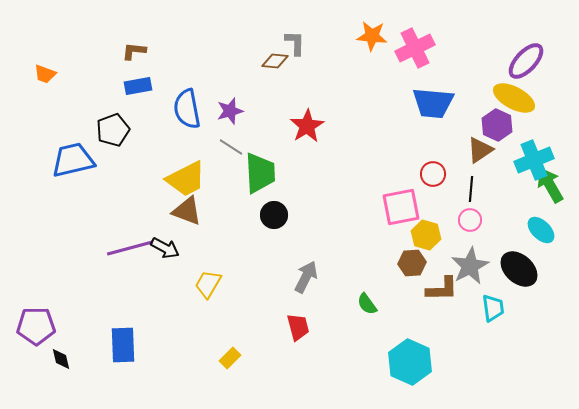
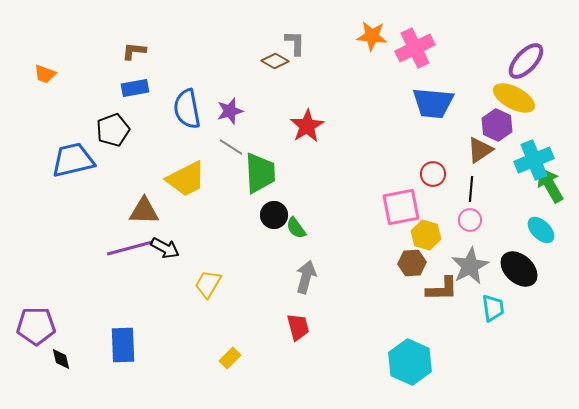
brown diamond at (275, 61): rotated 24 degrees clockwise
blue rectangle at (138, 86): moved 3 px left, 2 px down
brown triangle at (187, 211): moved 43 px left; rotated 20 degrees counterclockwise
gray arrow at (306, 277): rotated 12 degrees counterclockwise
green semicircle at (367, 304): moved 71 px left, 76 px up
